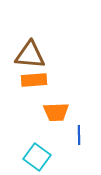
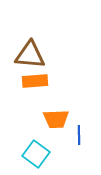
orange rectangle: moved 1 px right, 1 px down
orange trapezoid: moved 7 px down
cyan square: moved 1 px left, 3 px up
